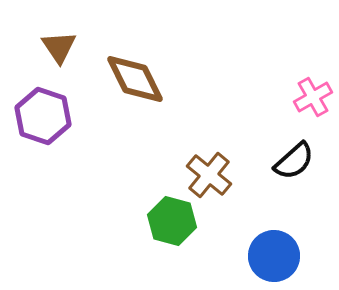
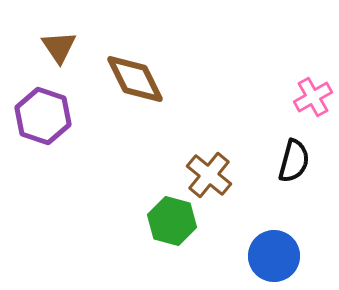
black semicircle: rotated 33 degrees counterclockwise
